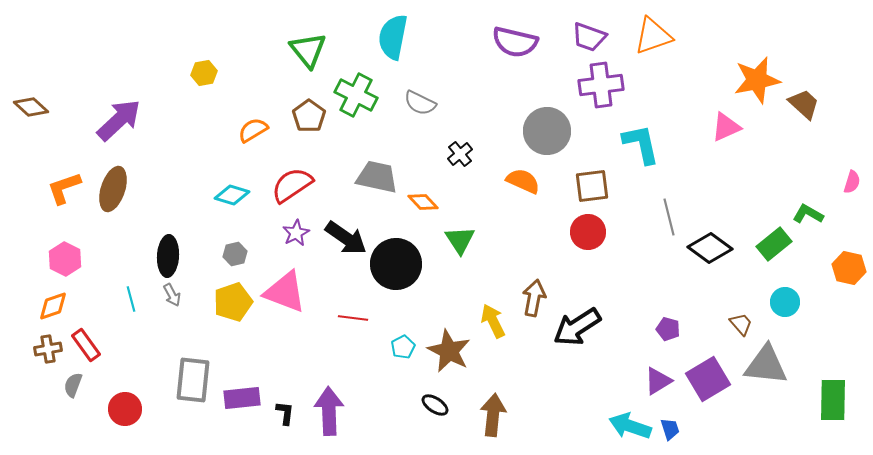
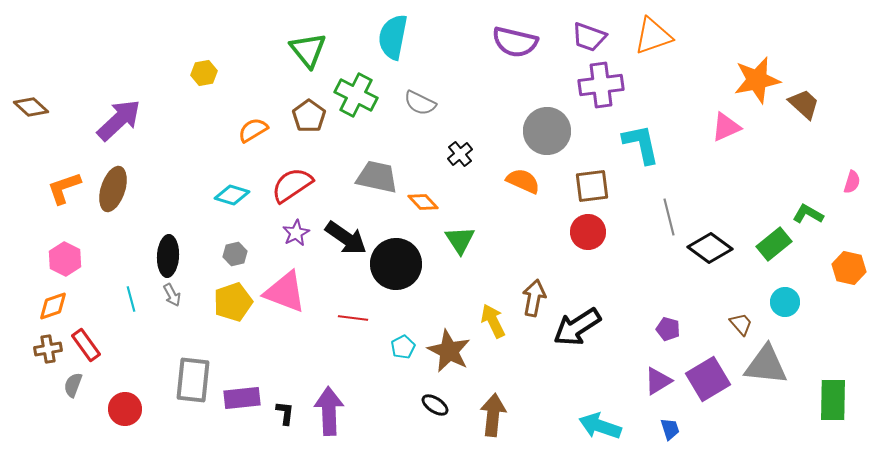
cyan arrow at (630, 426): moved 30 px left
